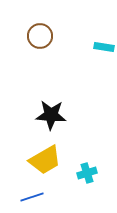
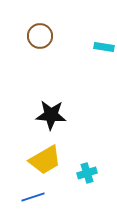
blue line: moved 1 px right
